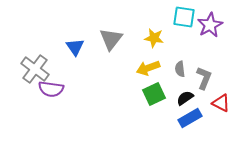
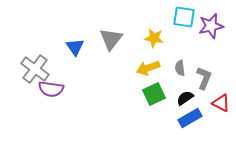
purple star: moved 1 px right, 1 px down; rotated 15 degrees clockwise
gray semicircle: moved 1 px up
